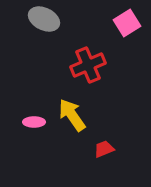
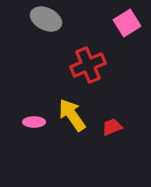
gray ellipse: moved 2 px right
red trapezoid: moved 8 px right, 22 px up
